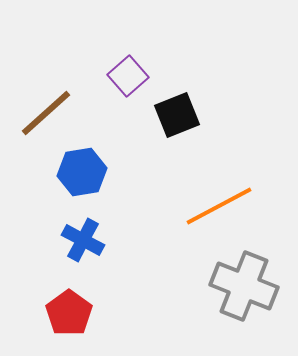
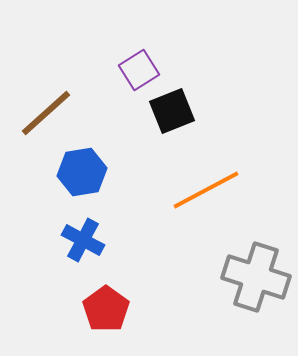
purple square: moved 11 px right, 6 px up; rotated 9 degrees clockwise
black square: moved 5 px left, 4 px up
orange line: moved 13 px left, 16 px up
gray cross: moved 12 px right, 9 px up; rotated 4 degrees counterclockwise
red pentagon: moved 37 px right, 4 px up
